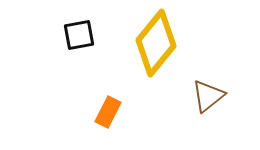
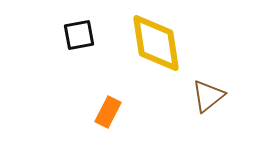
yellow diamond: rotated 48 degrees counterclockwise
